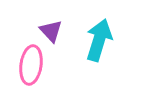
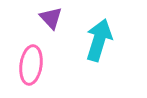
purple triangle: moved 13 px up
